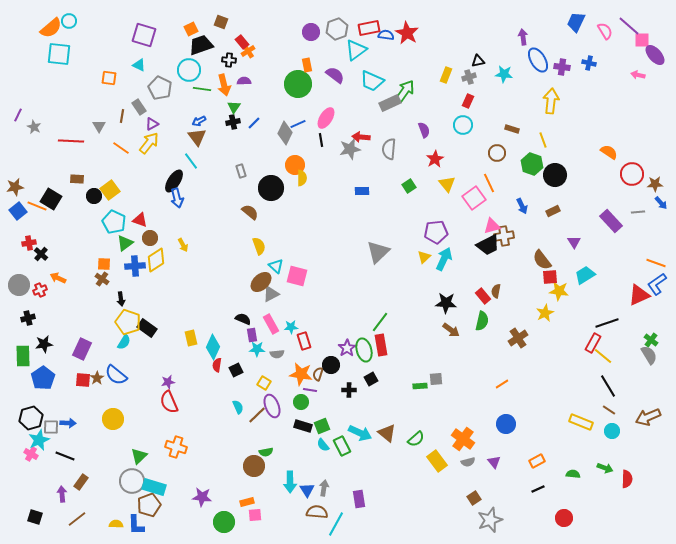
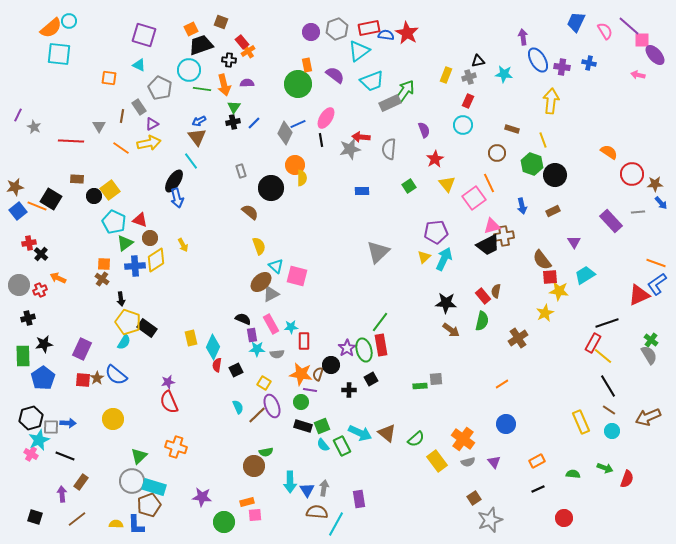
cyan triangle at (356, 50): moved 3 px right, 1 px down
purple semicircle at (244, 81): moved 3 px right, 2 px down
cyan trapezoid at (372, 81): rotated 45 degrees counterclockwise
yellow arrow at (149, 143): rotated 40 degrees clockwise
blue arrow at (522, 206): rotated 14 degrees clockwise
red rectangle at (304, 341): rotated 18 degrees clockwise
yellow rectangle at (581, 422): rotated 45 degrees clockwise
red semicircle at (627, 479): rotated 18 degrees clockwise
